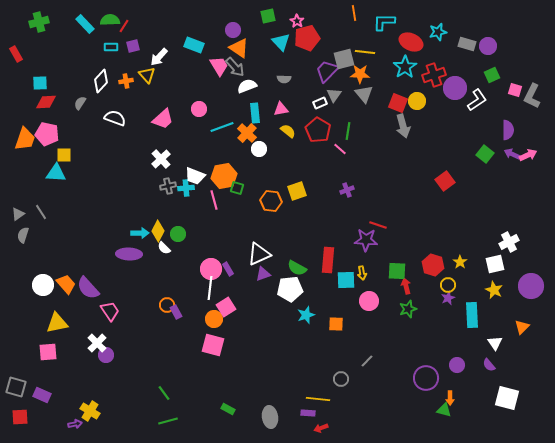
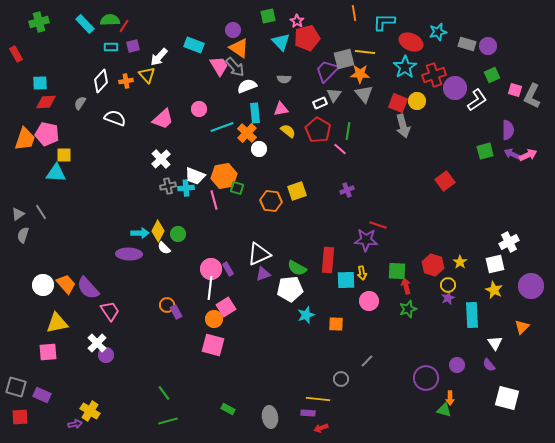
green square at (485, 154): moved 3 px up; rotated 36 degrees clockwise
